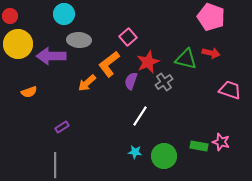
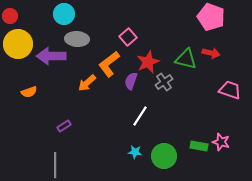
gray ellipse: moved 2 px left, 1 px up
purple rectangle: moved 2 px right, 1 px up
